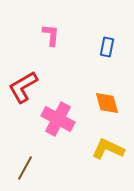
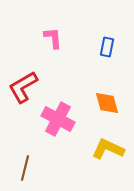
pink L-shape: moved 2 px right, 3 px down; rotated 10 degrees counterclockwise
brown line: rotated 15 degrees counterclockwise
